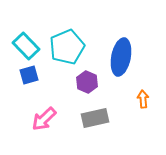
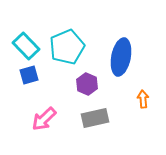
purple hexagon: moved 2 px down
